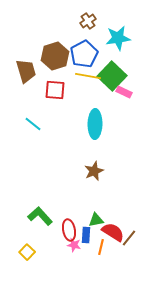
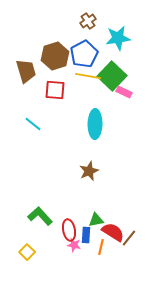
brown star: moved 5 px left
